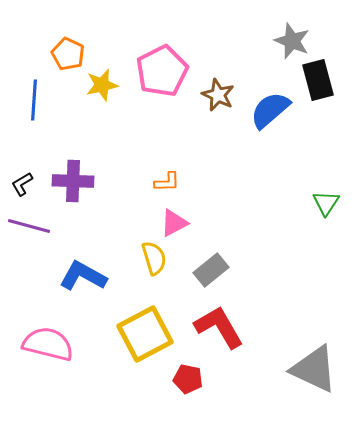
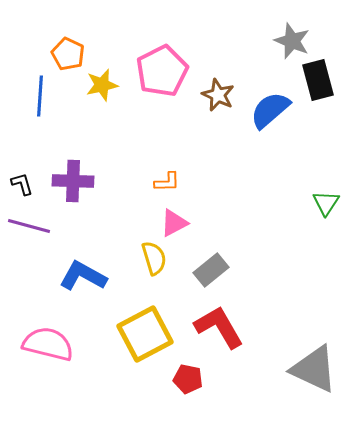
blue line: moved 6 px right, 4 px up
black L-shape: rotated 105 degrees clockwise
